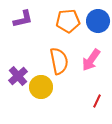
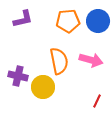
pink arrow: rotated 110 degrees counterclockwise
purple cross: rotated 36 degrees counterclockwise
yellow circle: moved 2 px right
